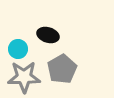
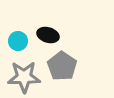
cyan circle: moved 8 px up
gray pentagon: moved 3 px up; rotated 8 degrees counterclockwise
